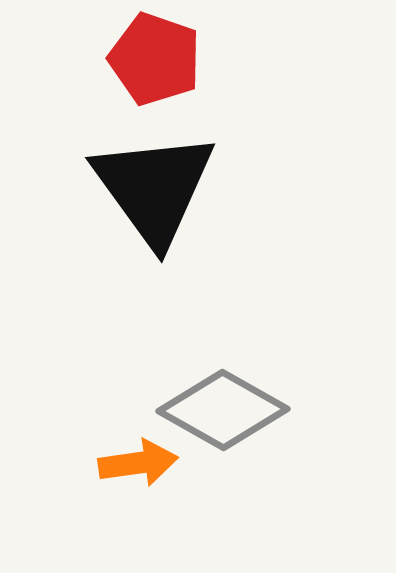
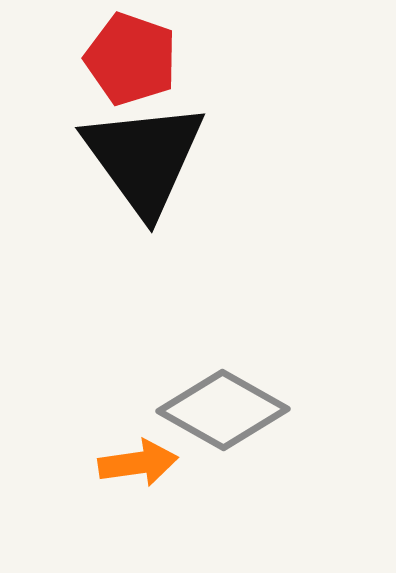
red pentagon: moved 24 px left
black triangle: moved 10 px left, 30 px up
